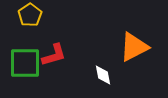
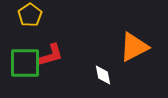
red L-shape: moved 3 px left
